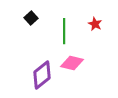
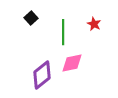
red star: moved 1 px left
green line: moved 1 px left, 1 px down
pink diamond: rotated 25 degrees counterclockwise
